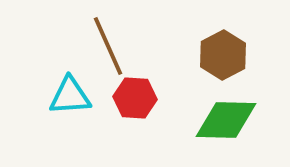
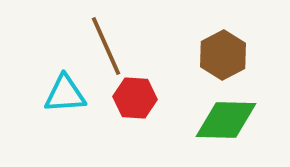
brown line: moved 2 px left
cyan triangle: moved 5 px left, 2 px up
